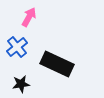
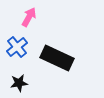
black rectangle: moved 6 px up
black star: moved 2 px left, 1 px up
